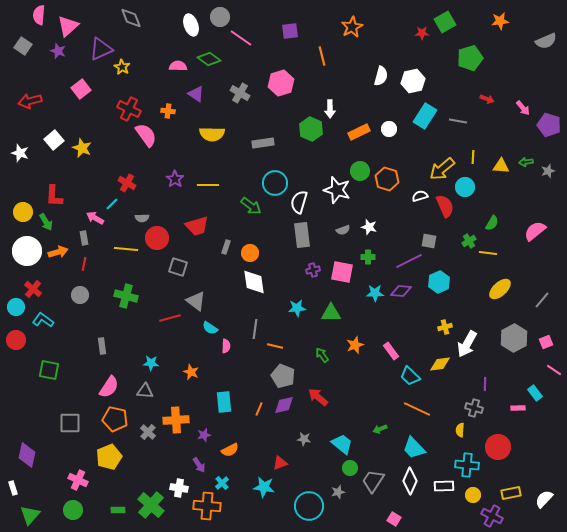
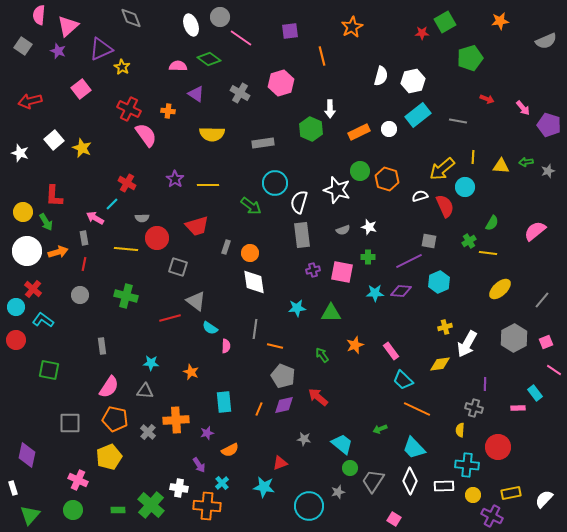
cyan rectangle at (425, 116): moved 7 px left, 1 px up; rotated 20 degrees clockwise
cyan trapezoid at (410, 376): moved 7 px left, 4 px down
purple star at (204, 435): moved 3 px right, 2 px up
